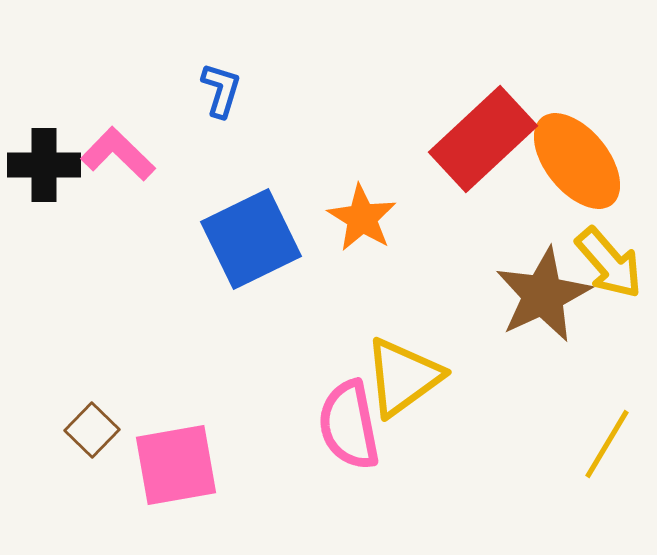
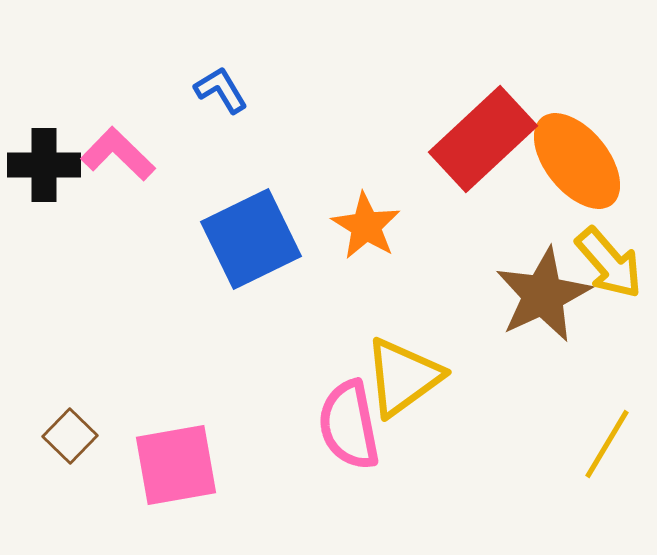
blue L-shape: rotated 48 degrees counterclockwise
orange star: moved 4 px right, 8 px down
brown square: moved 22 px left, 6 px down
